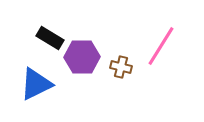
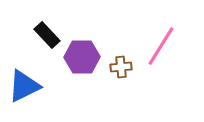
black rectangle: moved 3 px left, 3 px up; rotated 16 degrees clockwise
brown cross: rotated 20 degrees counterclockwise
blue triangle: moved 12 px left, 2 px down
